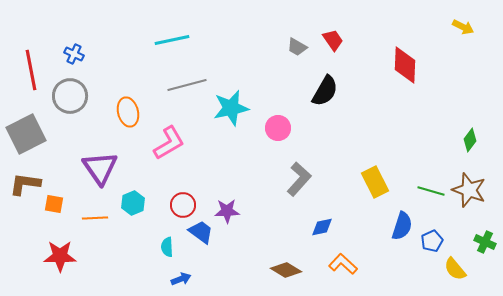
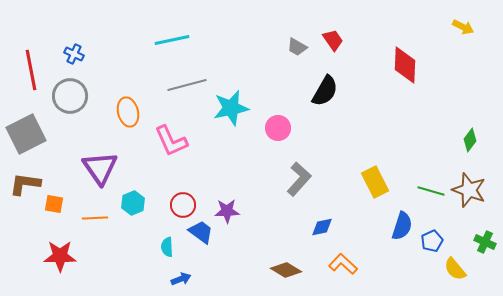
pink L-shape: moved 2 px right, 2 px up; rotated 96 degrees clockwise
